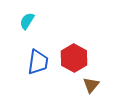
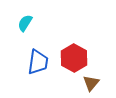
cyan semicircle: moved 2 px left, 2 px down
brown triangle: moved 2 px up
